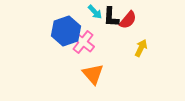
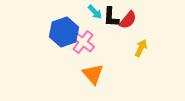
blue hexagon: moved 2 px left, 1 px down
